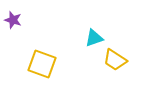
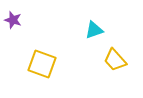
cyan triangle: moved 8 px up
yellow trapezoid: rotated 15 degrees clockwise
